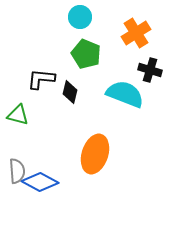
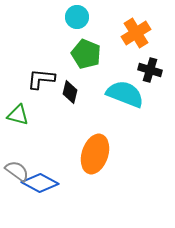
cyan circle: moved 3 px left
gray semicircle: rotated 50 degrees counterclockwise
blue diamond: moved 1 px down
